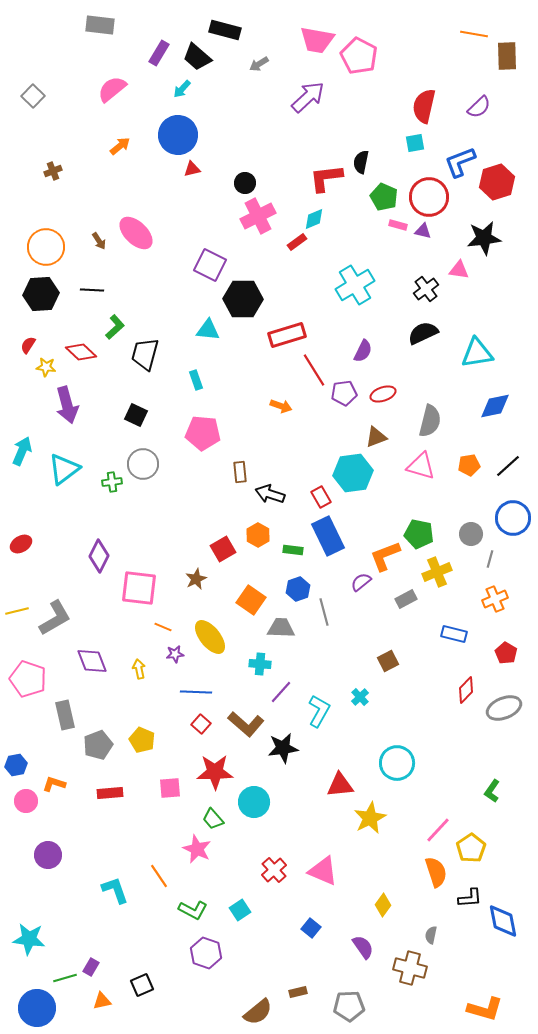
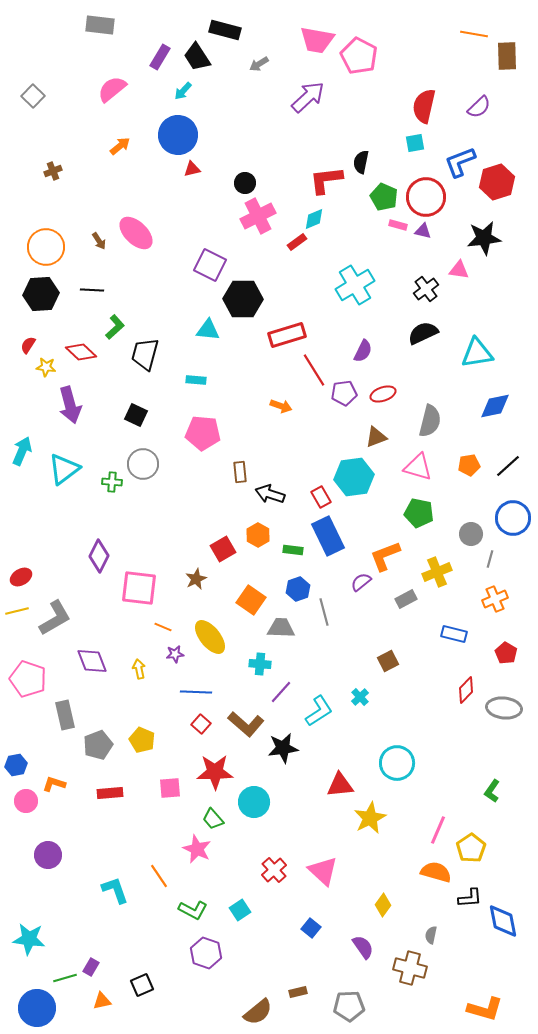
purple rectangle at (159, 53): moved 1 px right, 4 px down
black trapezoid at (197, 57): rotated 16 degrees clockwise
cyan arrow at (182, 89): moved 1 px right, 2 px down
red L-shape at (326, 178): moved 2 px down
red circle at (429, 197): moved 3 px left
cyan rectangle at (196, 380): rotated 66 degrees counterclockwise
purple arrow at (67, 405): moved 3 px right
pink triangle at (421, 466): moved 3 px left, 1 px down
cyan hexagon at (353, 473): moved 1 px right, 4 px down
green cross at (112, 482): rotated 12 degrees clockwise
green pentagon at (419, 534): moved 21 px up
red ellipse at (21, 544): moved 33 px down
gray ellipse at (504, 708): rotated 28 degrees clockwise
cyan L-shape at (319, 711): rotated 28 degrees clockwise
pink line at (438, 830): rotated 20 degrees counterclockwise
pink triangle at (323, 871): rotated 20 degrees clockwise
orange semicircle at (436, 872): rotated 56 degrees counterclockwise
